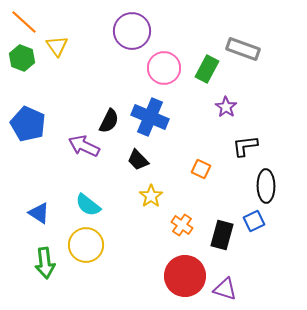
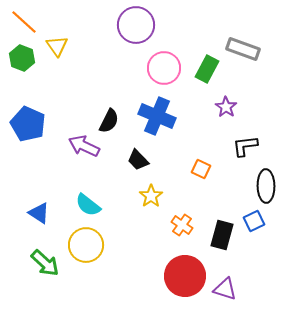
purple circle: moved 4 px right, 6 px up
blue cross: moved 7 px right, 1 px up
green arrow: rotated 40 degrees counterclockwise
